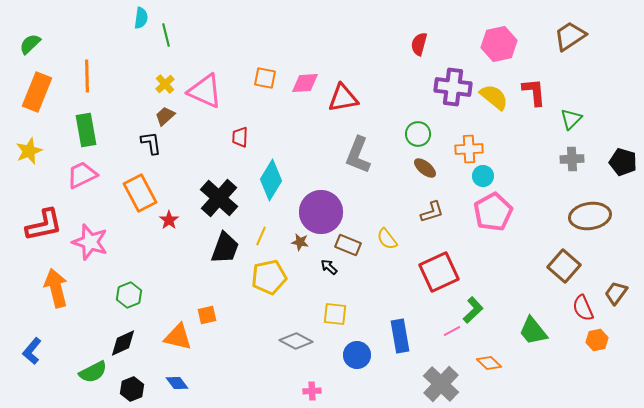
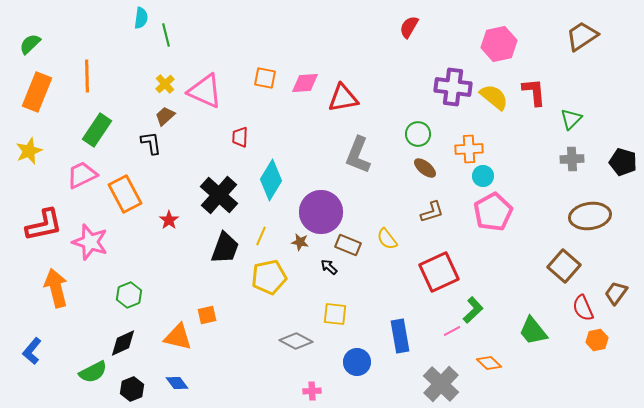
brown trapezoid at (570, 36): moved 12 px right
red semicircle at (419, 44): moved 10 px left, 17 px up; rotated 15 degrees clockwise
green rectangle at (86, 130): moved 11 px right; rotated 44 degrees clockwise
orange rectangle at (140, 193): moved 15 px left, 1 px down
black cross at (219, 198): moved 3 px up
blue circle at (357, 355): moved 7 px down
